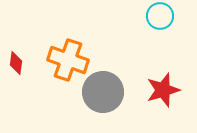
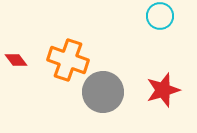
red diamond: moved 3 px up; rotated 45 degrees counterclockwise
